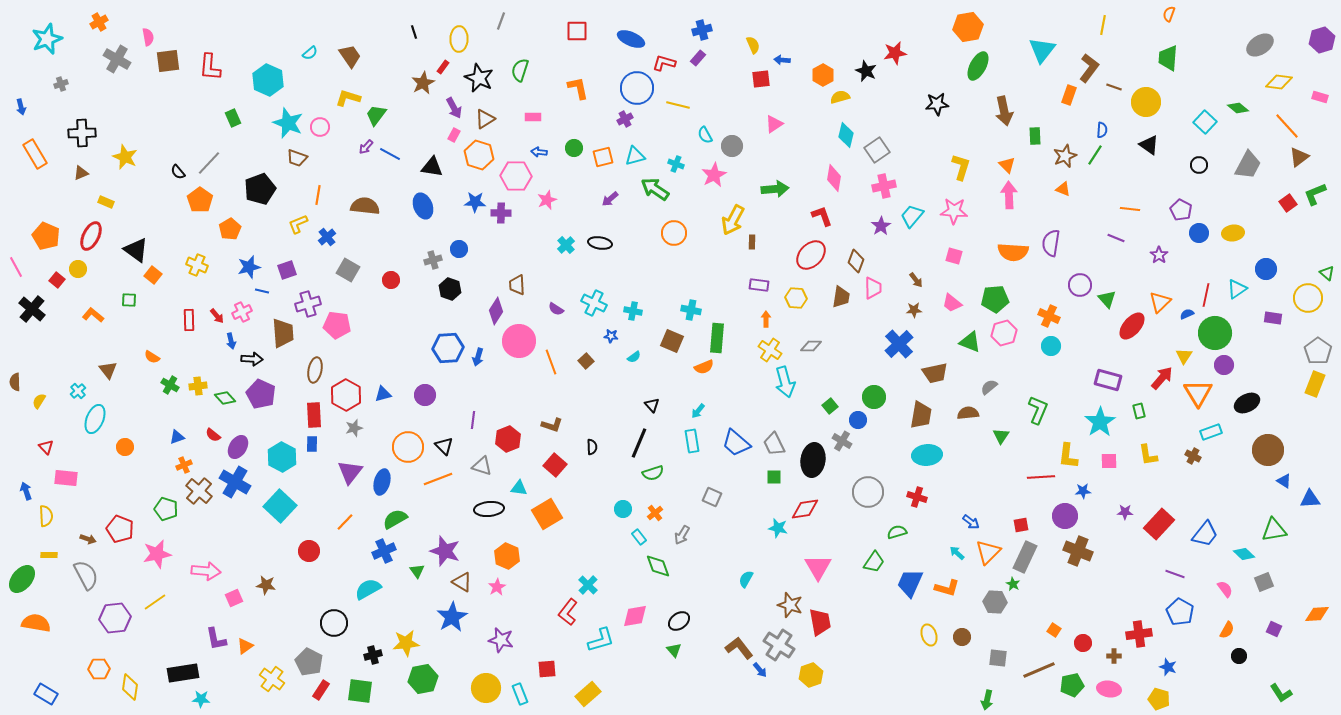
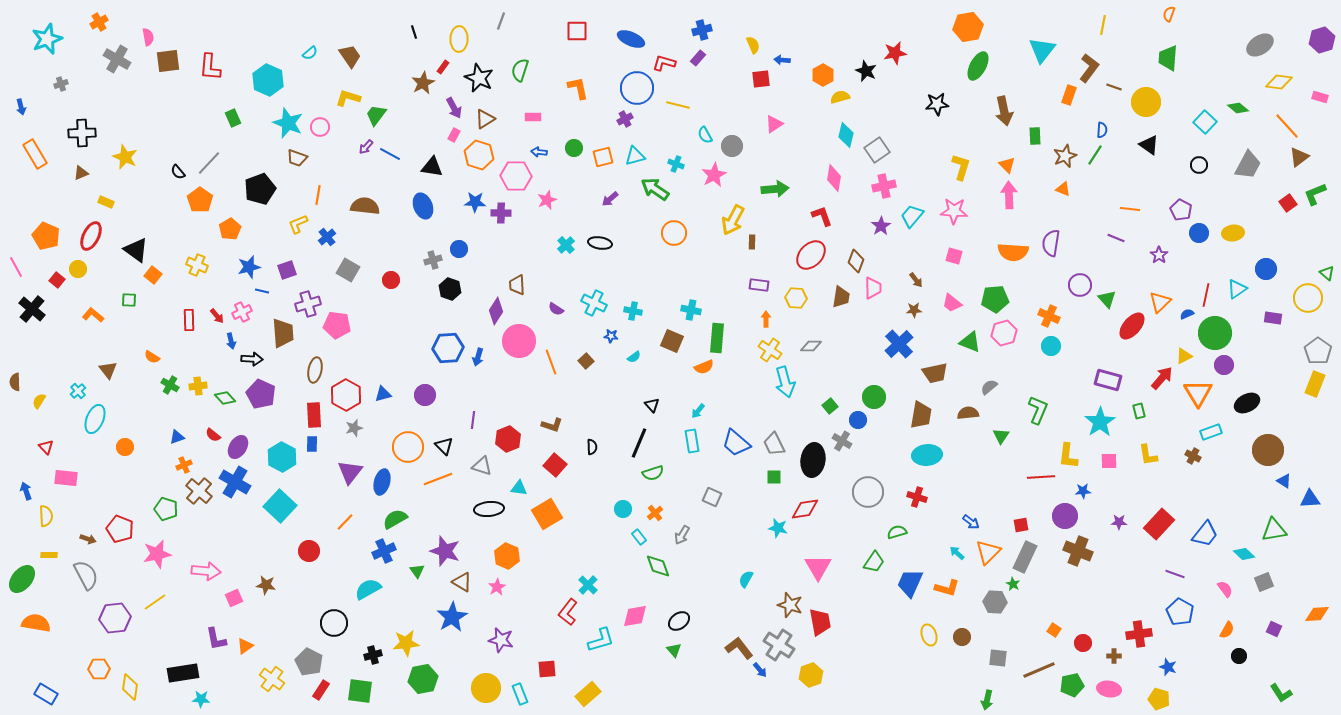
yellow triangle at (1184, 356): rotated 30 degrees clockwise
purple star at (1125, 512): moved 6 px left, 10 px down
